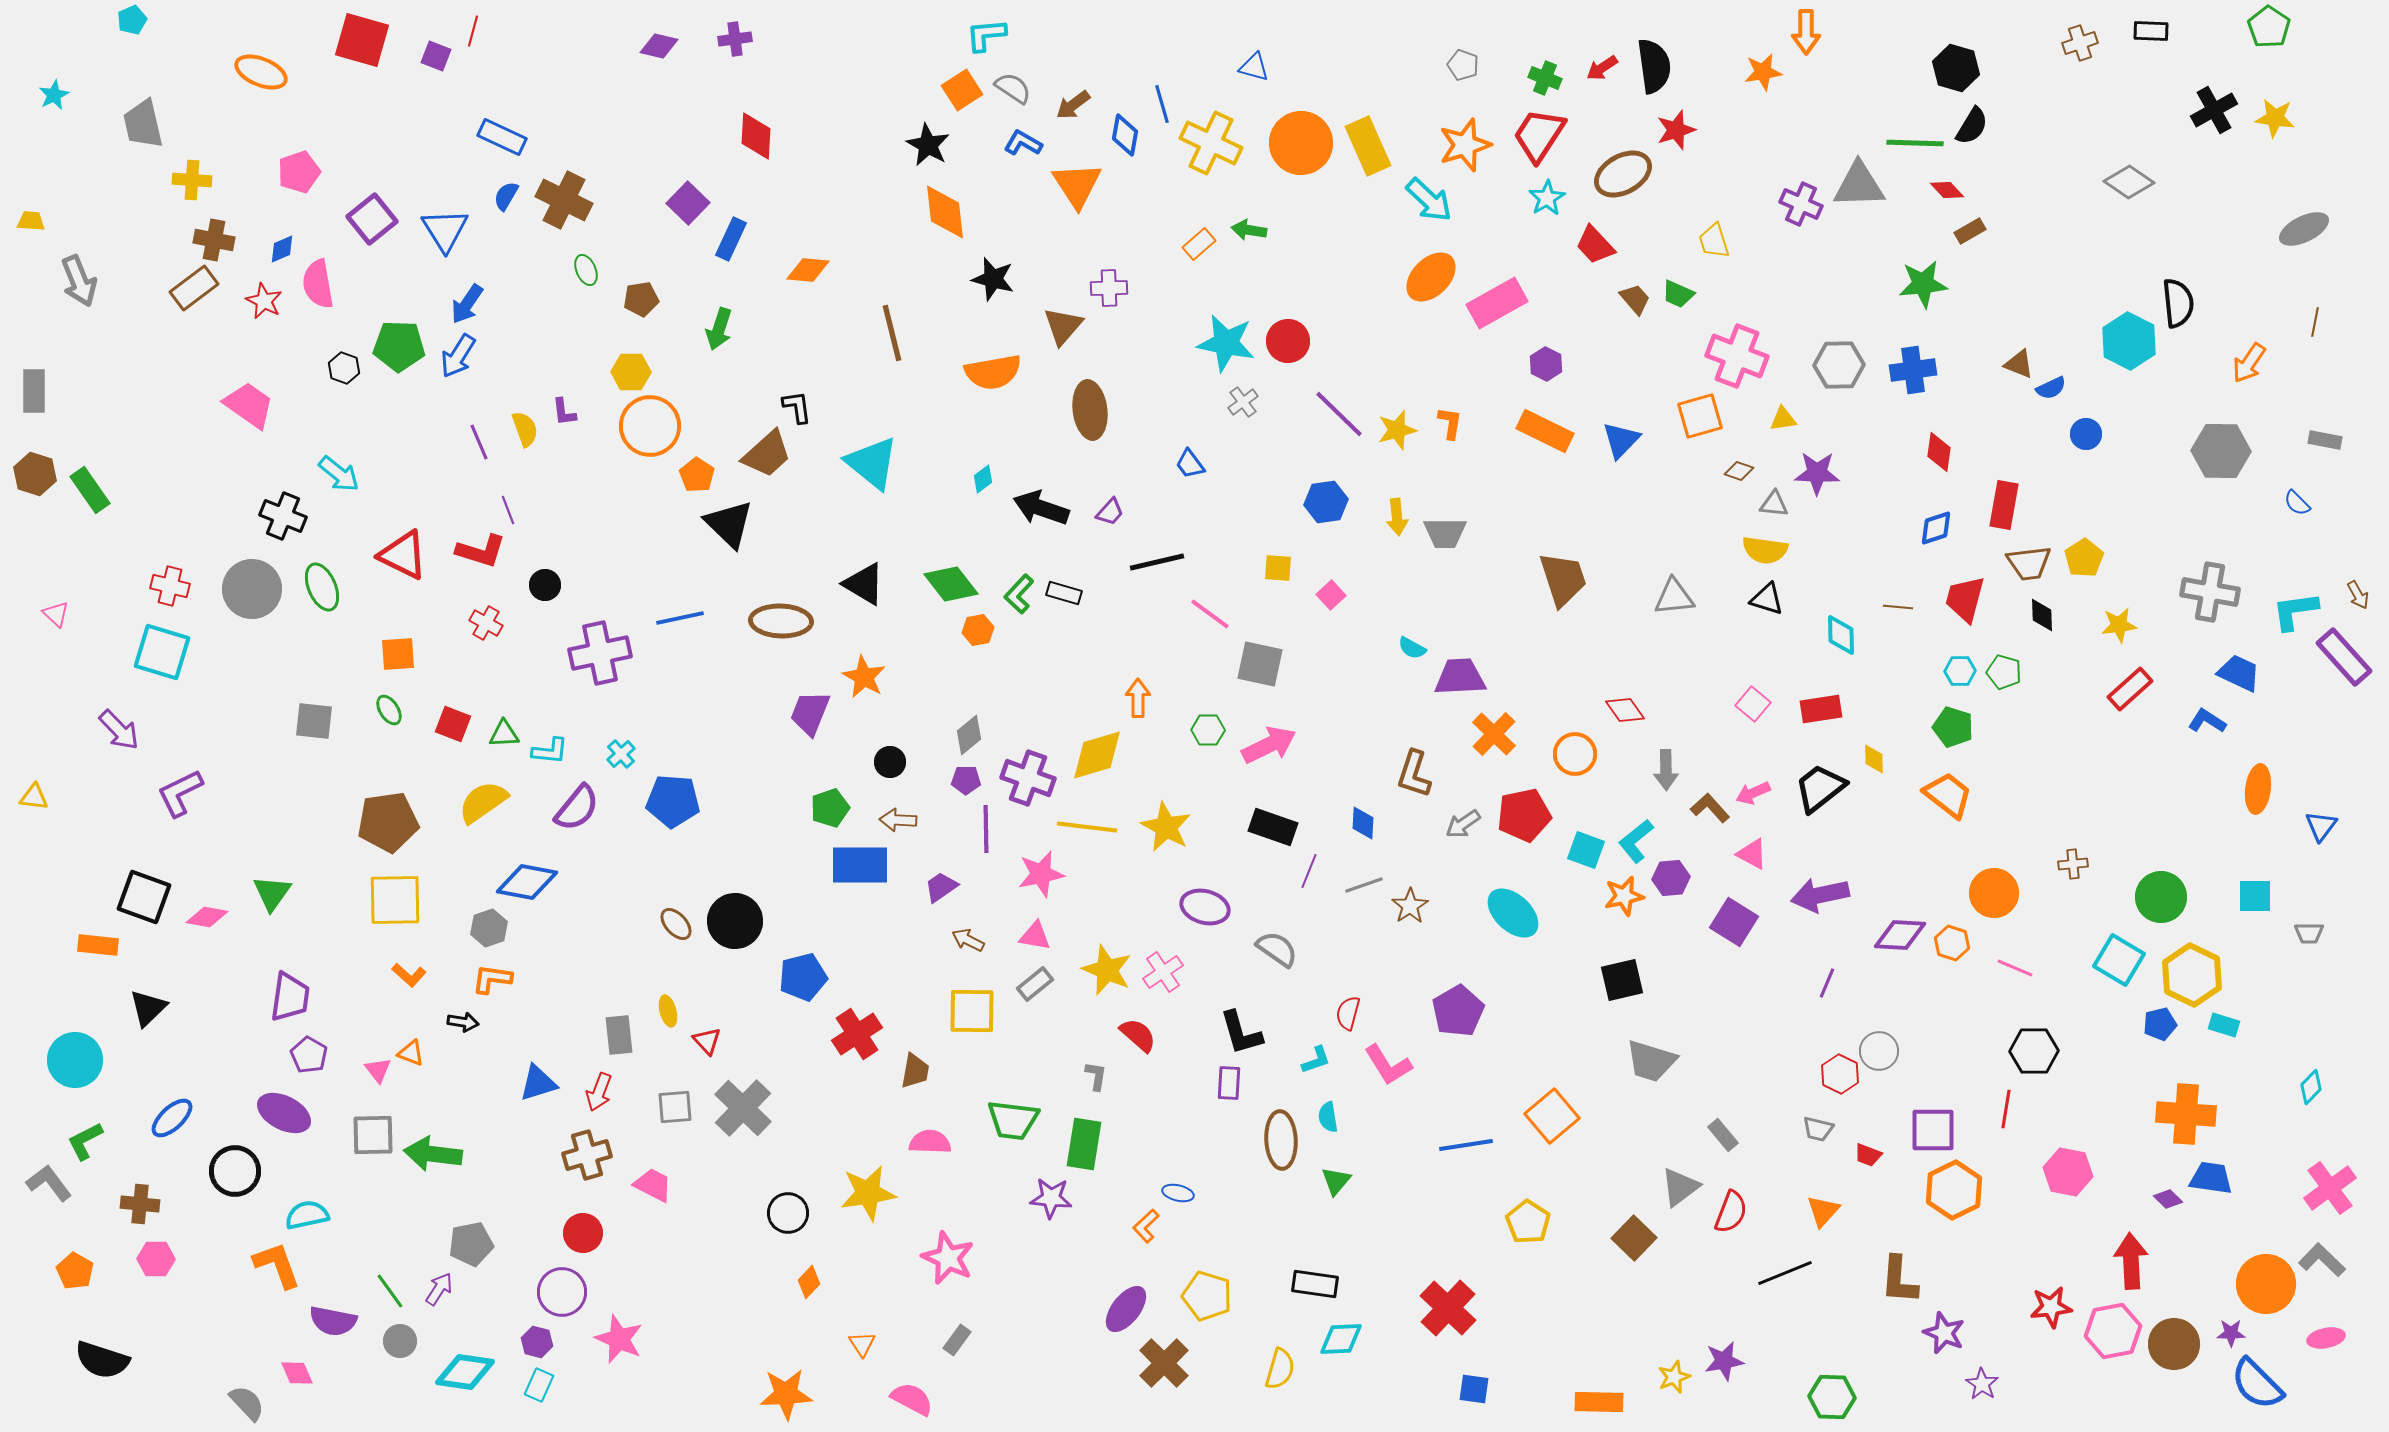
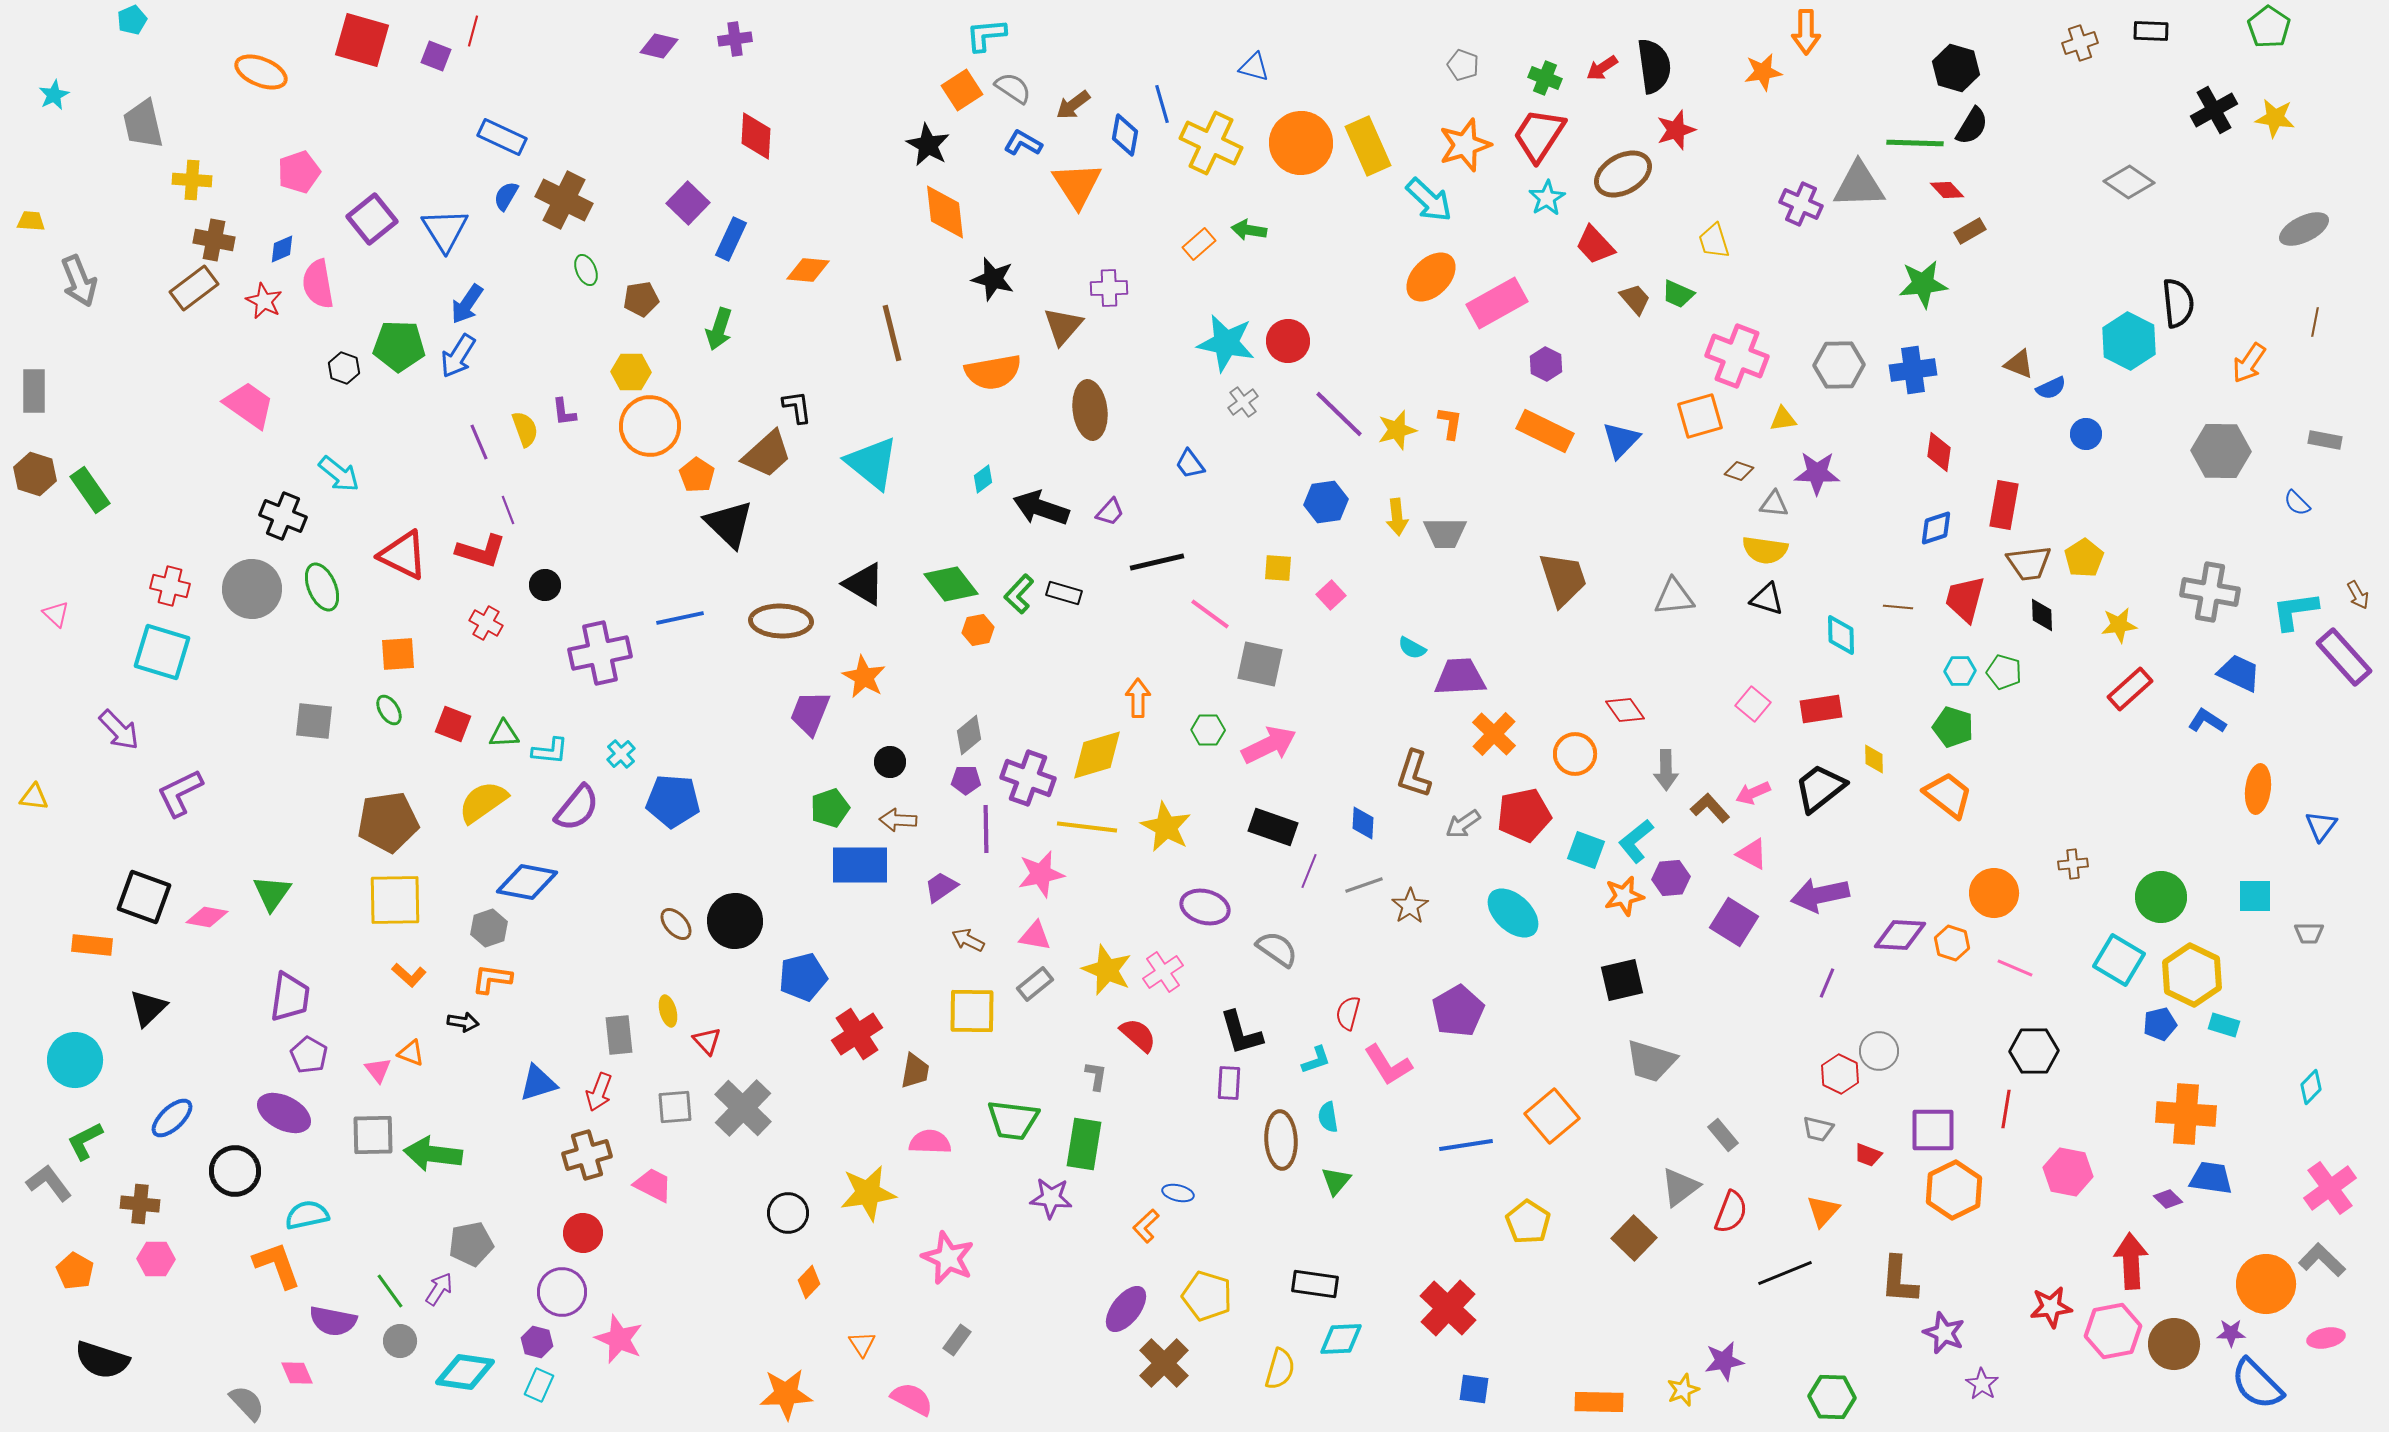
orange rectangle at (98, 945): moved 6 px left
yellow star at (1674, 1377): moved 9 px right, 13 px down
